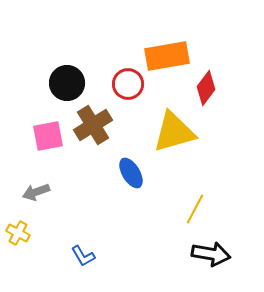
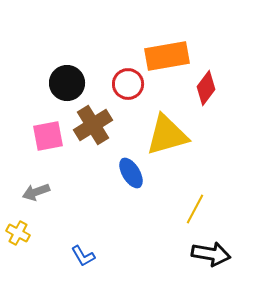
yellow triangle: moved 7 px left, 3 px down
